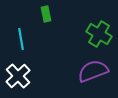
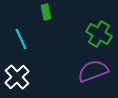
green rectangle: moved 2 px up
cyan line: rotated 15 degrees counterclockwise
white cross: moved 1 px left, 1 px down
